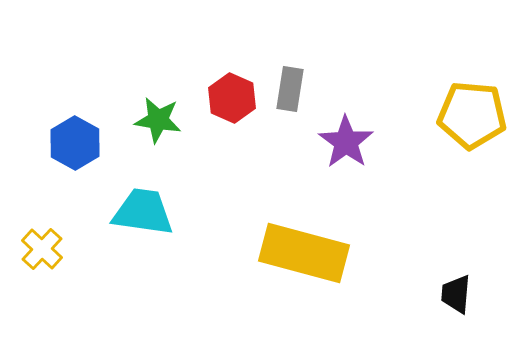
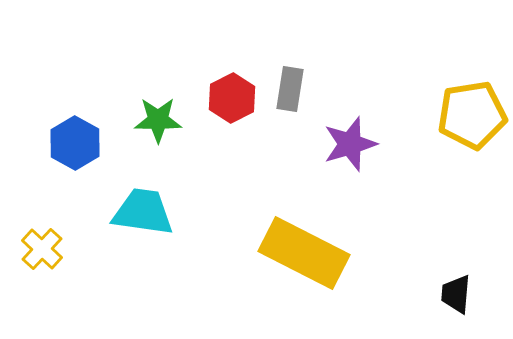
red hexagon: rotated 9 degrees clockwise
yellow pentagon: rotated 14 degrees counterclockwise
green star: rotated 9 degrees counterclockwise
purple star: moved 4 px right, 2 px down; rotated 20 degrees clockwise
yellow rectangle: rotated 12 degrees clockwise
